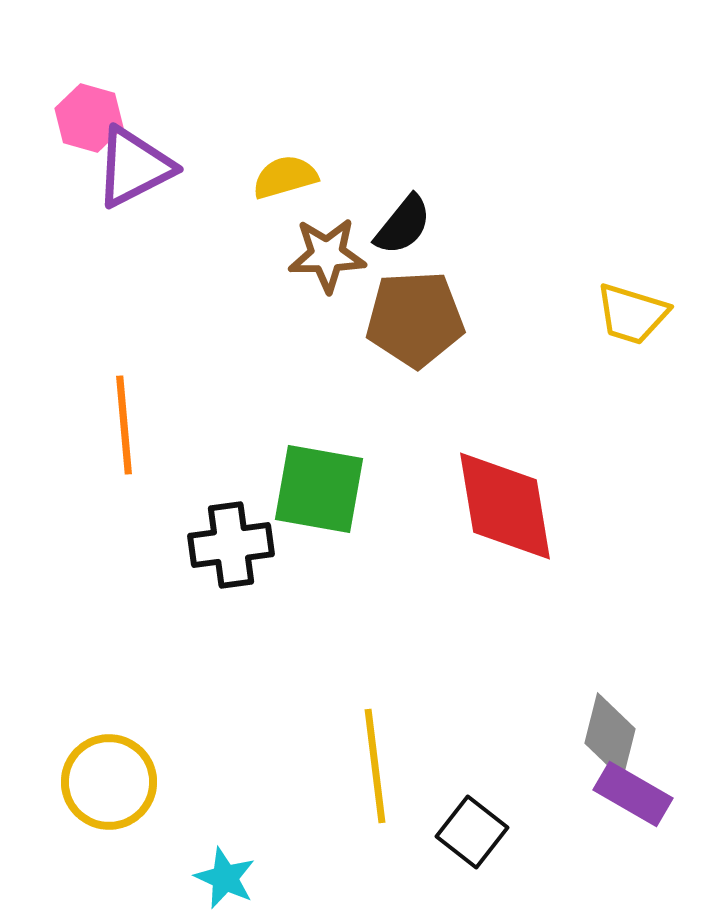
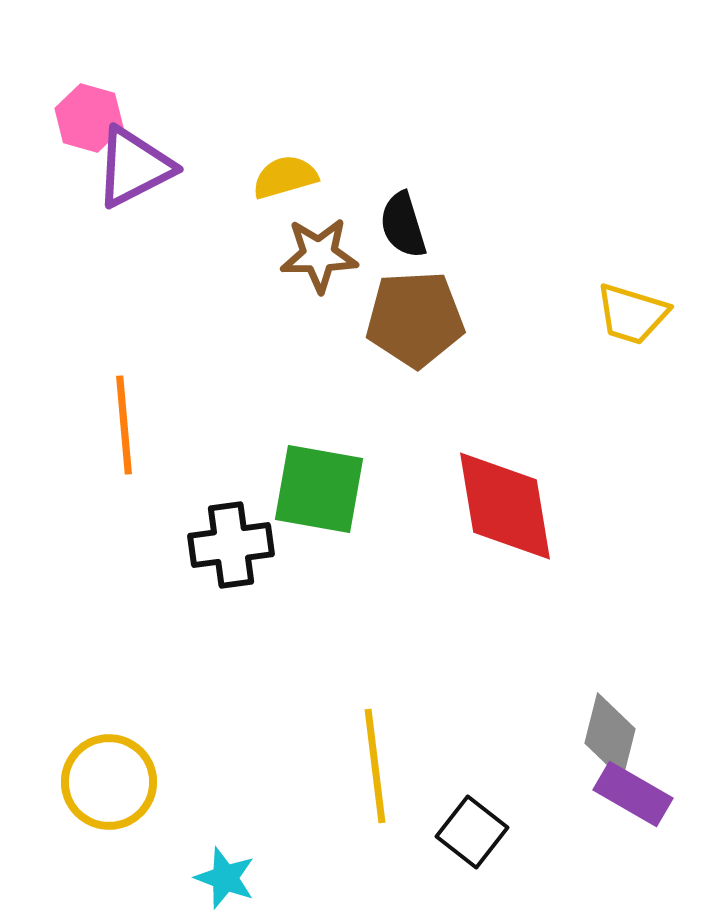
black semicircle: rotated 124 degrees clockwise
brown star: moved 8 px left
cyan star: rotated 4 degrees counterclockwise
